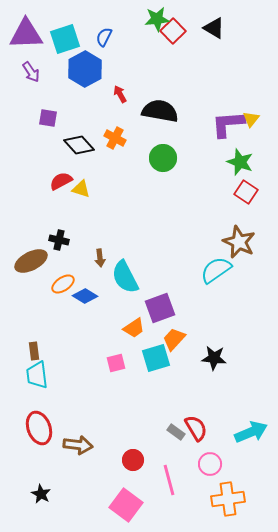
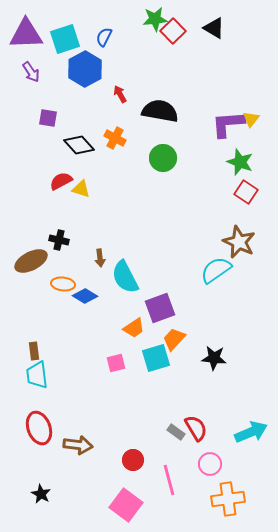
green star at (157, 19): moved 2 px left
orange ellipse at (63, 284): rotated 40 degrees clockwise
